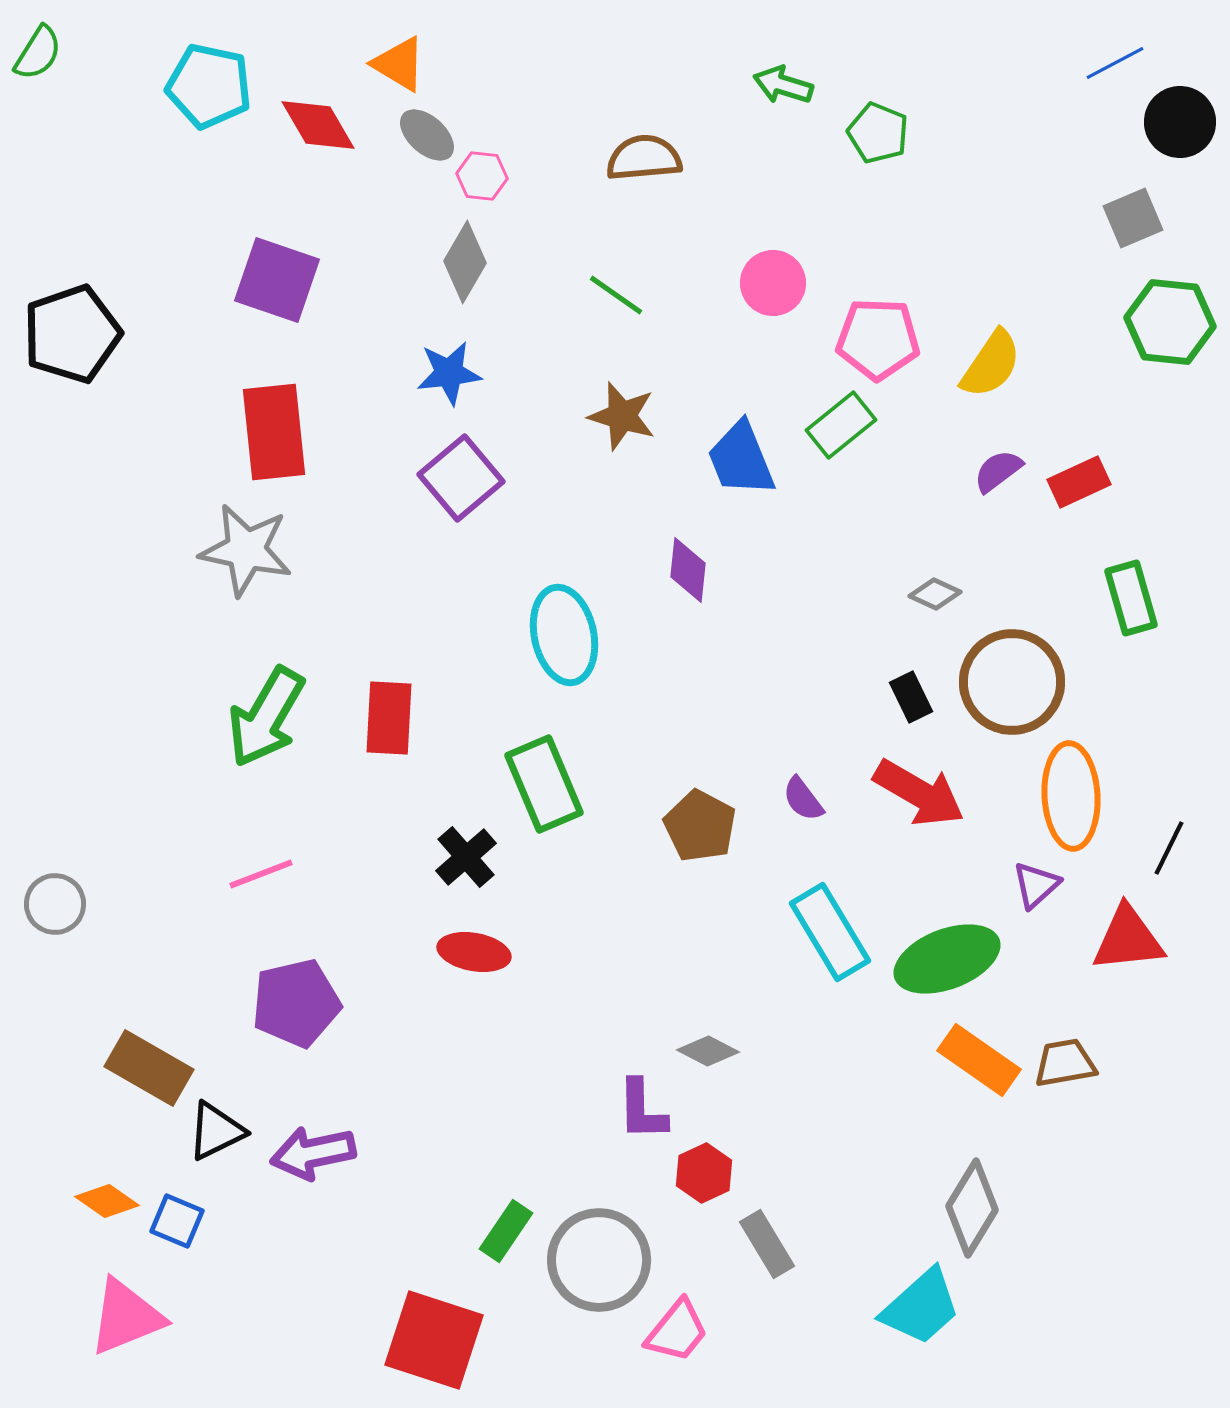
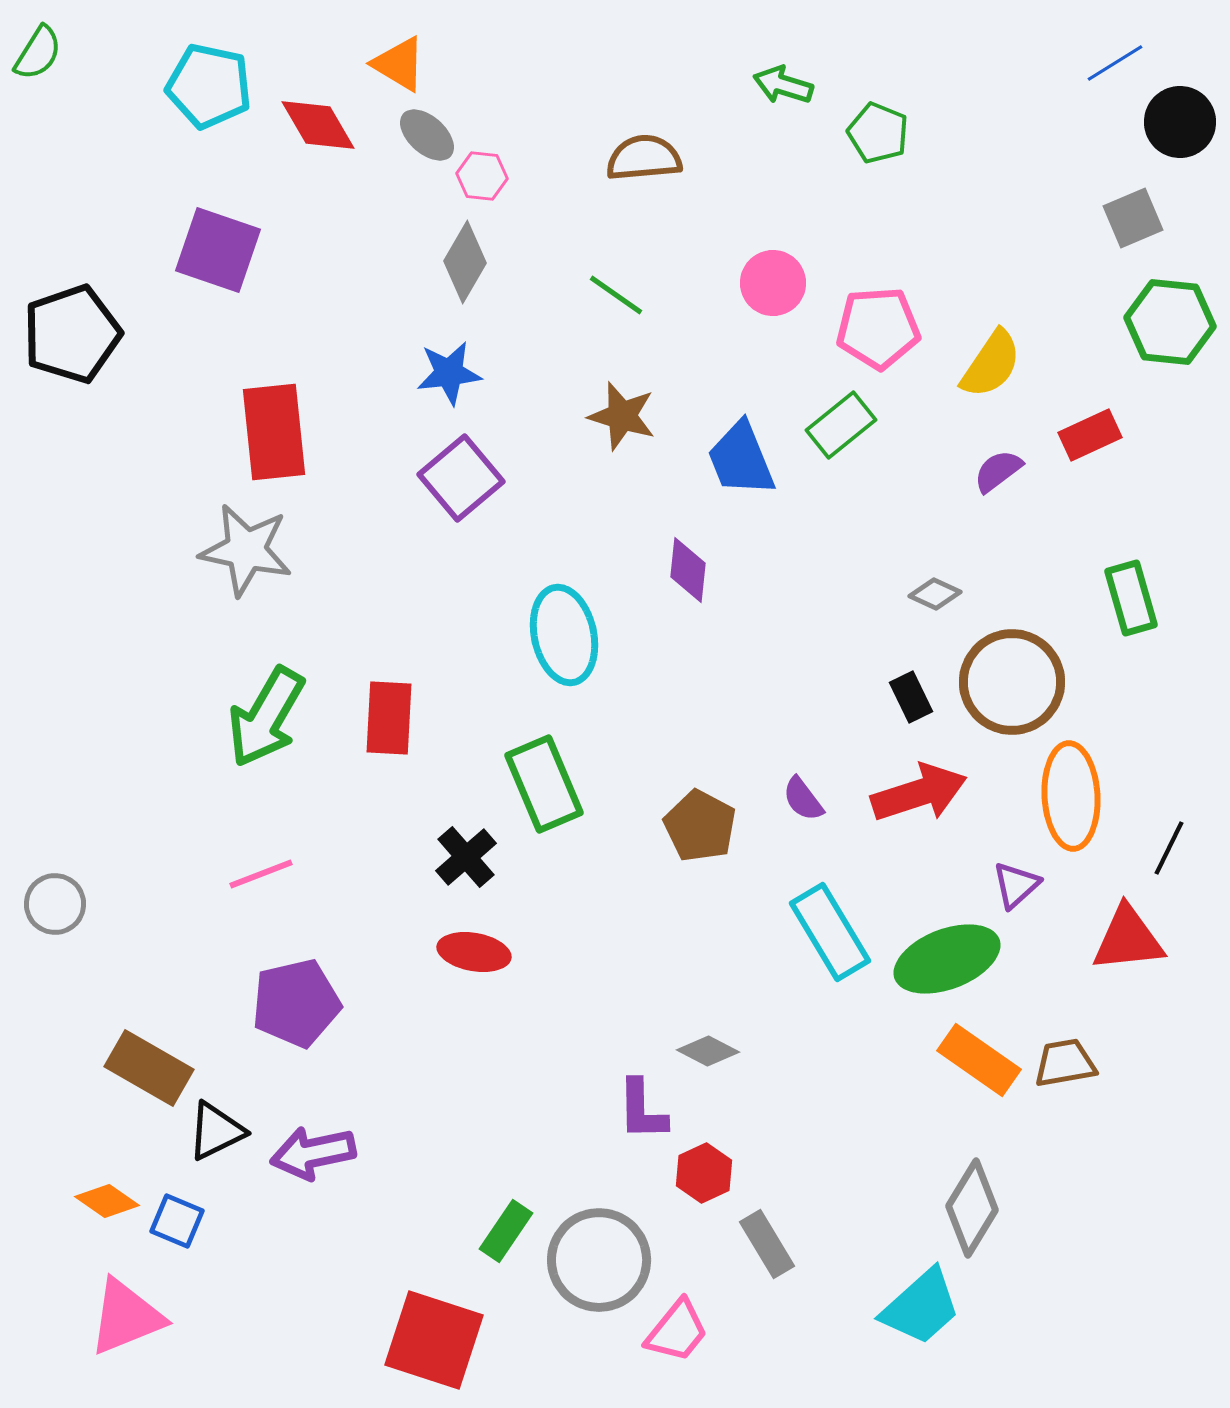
blue line at (1115, 63): rotated 4 degrees counterclockwise
purple square at (277, 280): moved 59 px left, 30 px up
pink pentagon at (878, 339): moved 11 px up; rotated 6 degrees counterclockwise
red rectangle at (1079, 482): moved 11 px right, 47 px up
red arrow at (919, 793): rotated 48 degrees counterclockwise
purple triangle at (1036, 885): moved 20 px left
